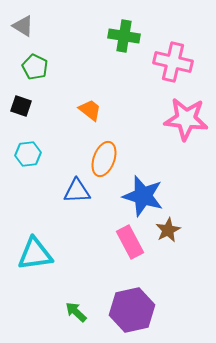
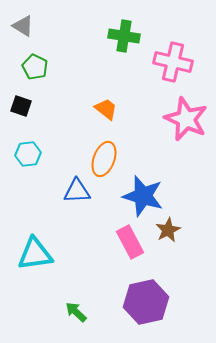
orange trapezoid: moved 16 px right, 1 px up
pink star: rotated 18 degrees clockwise
purple hexagon: moved 14 px right, 8 px up
